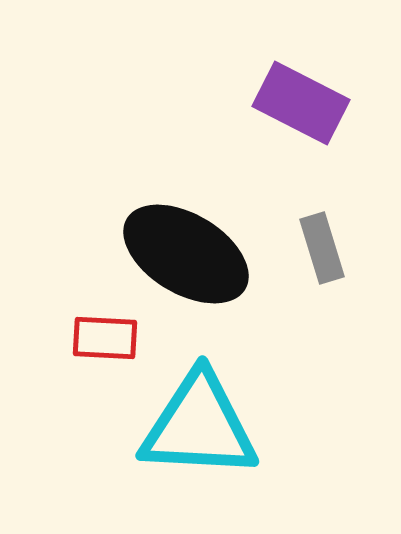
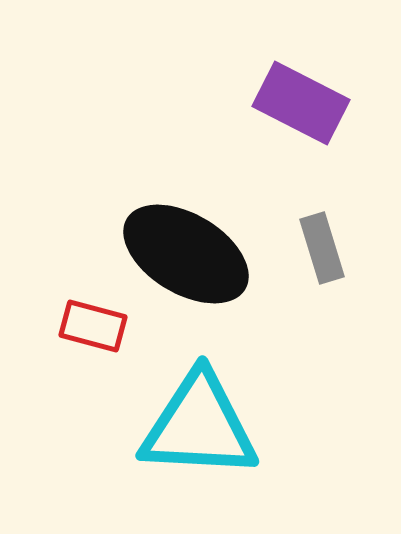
red rectangle: moved 12 px left, 12 px up; rotated 12 degrees clockwise
